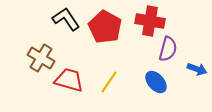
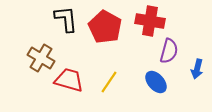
black L-shape: rotated 28 degrees clockwise
purple semicircle: moved 1 px right, 2 px down
blue arrow: rotated 84 degrees clockwise
